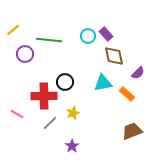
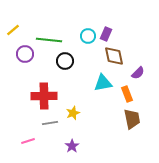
purple rectangle: rotated 64 degrees clockwise
black circle: moved 21 px up
orange rectangle: rotated 28 degrees clockwise
pink line: moved 11 px right, 27 px down; rotated 48 degrees counterclockwise
gray line: rotated 35 degrees clockwise
brown trapezoid: moved 12 px up; rotated 100 degrees clockwise
